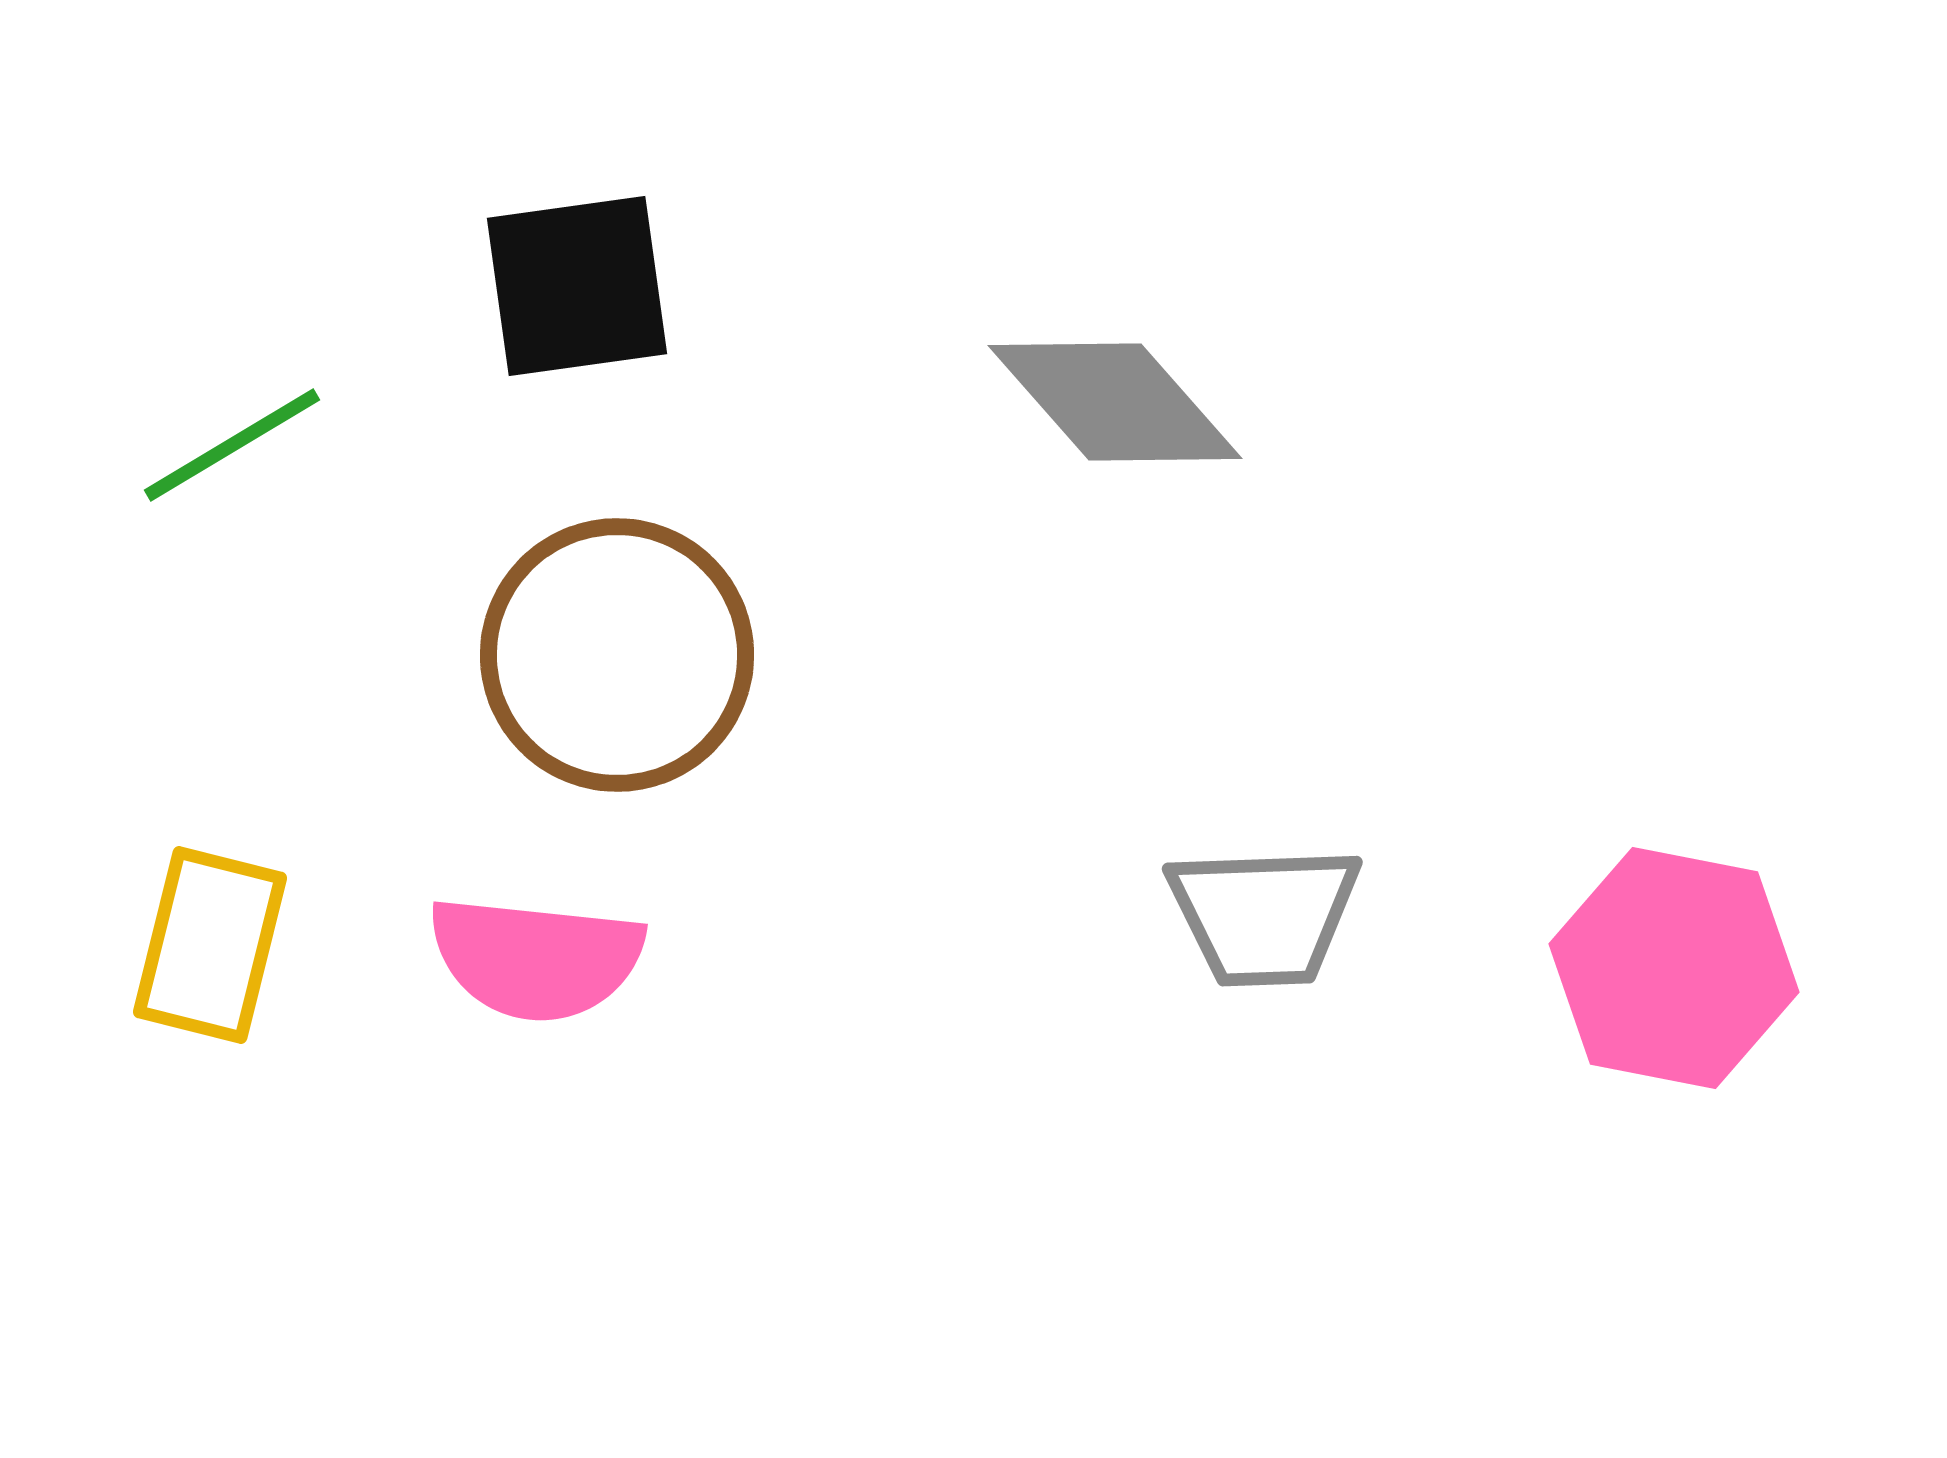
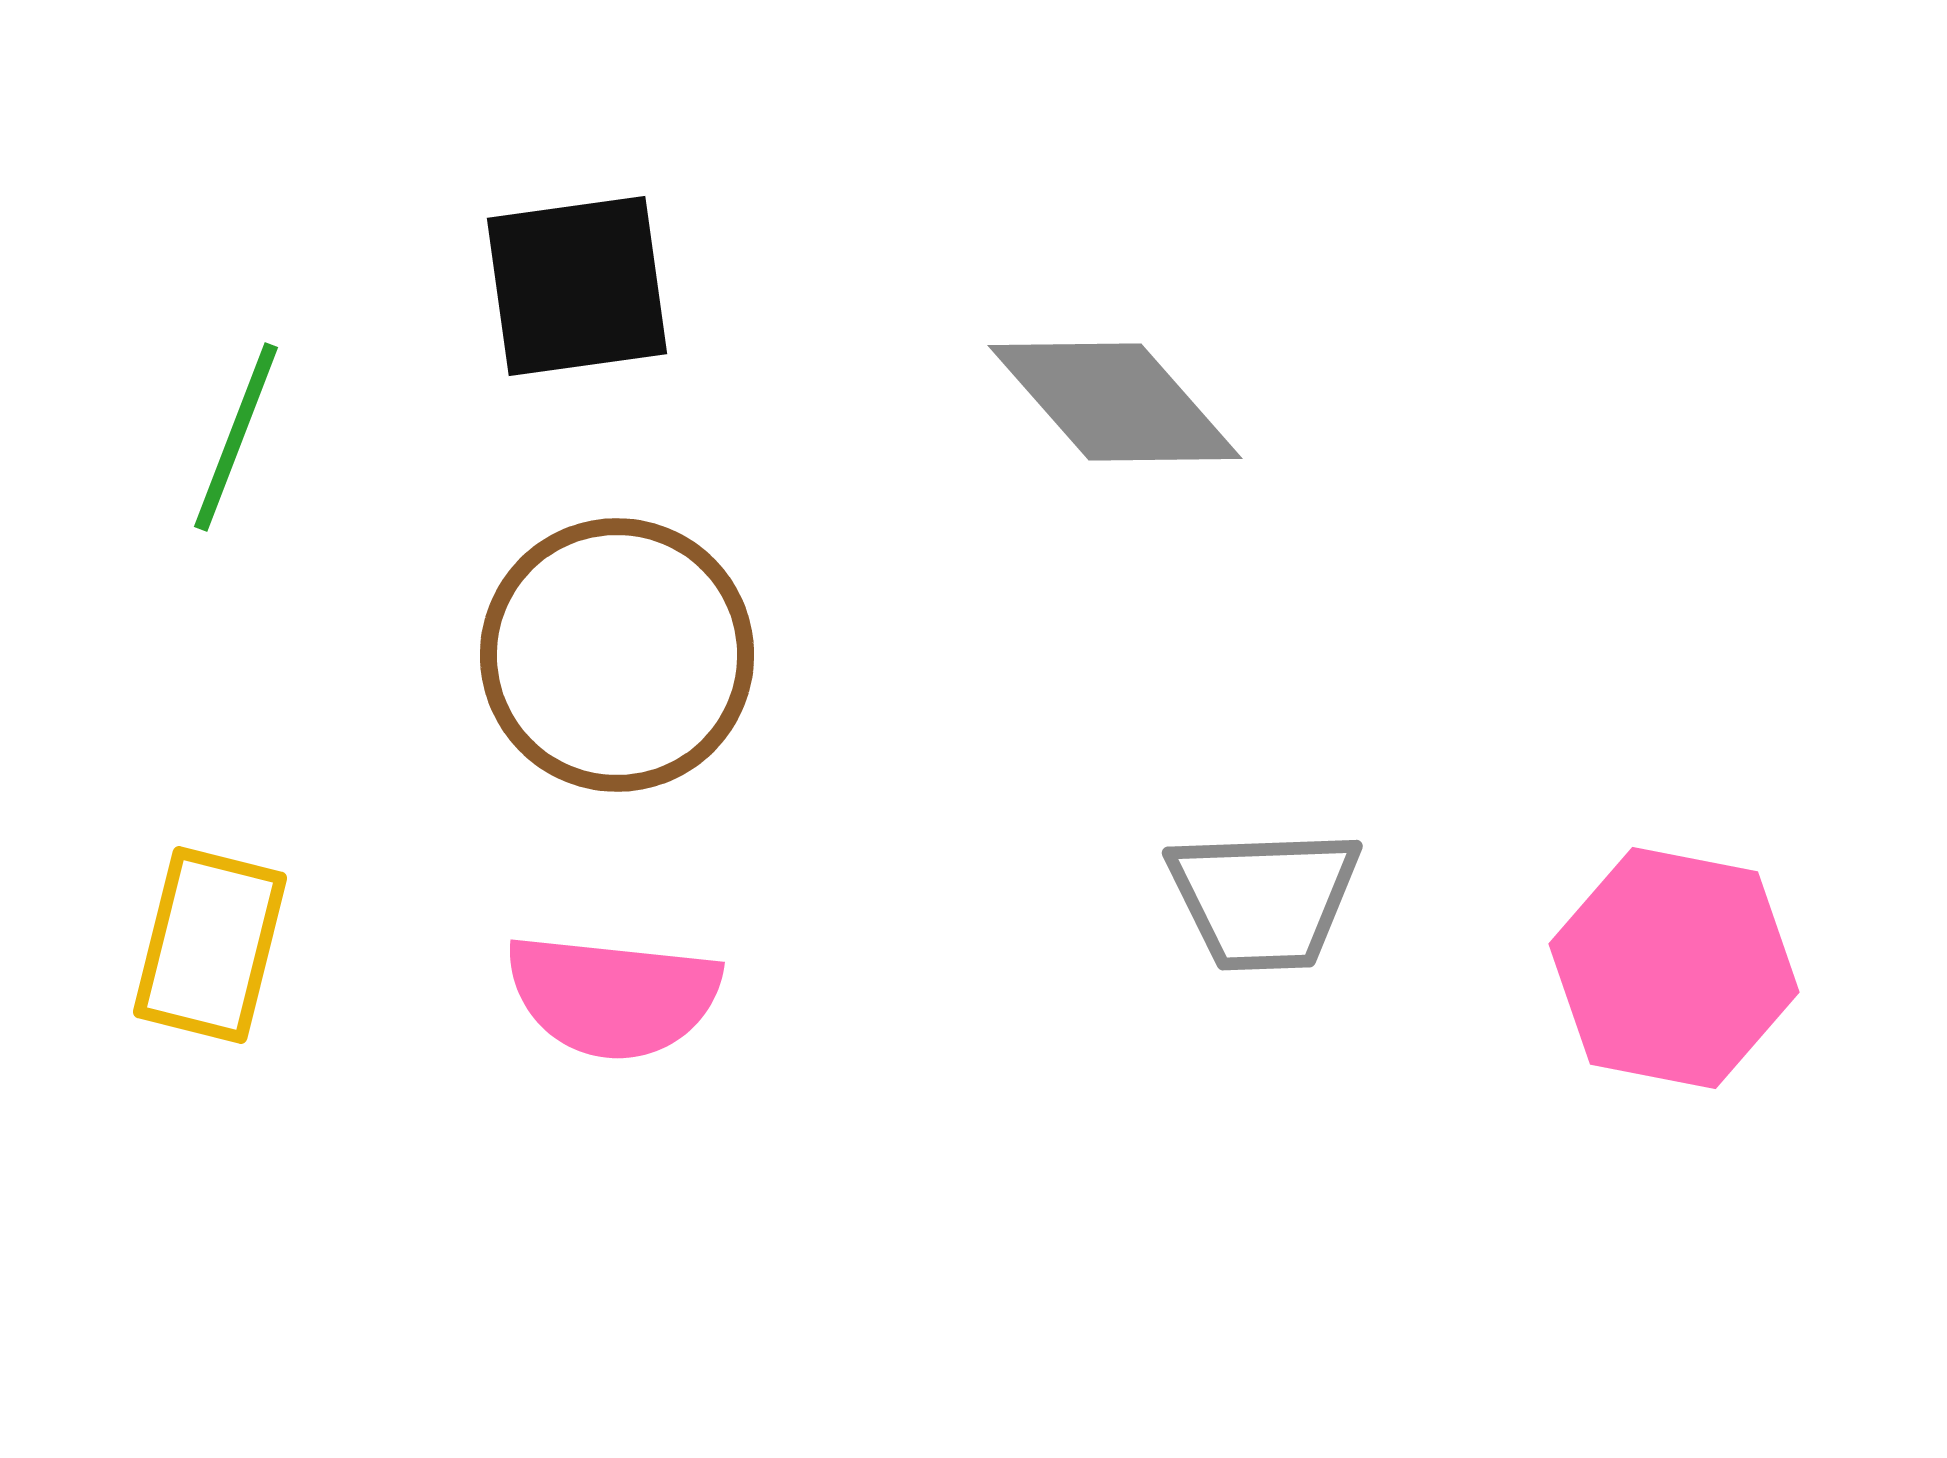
green line: moved 4 px right, 8 px up; rotated 38 degrees counterclockwise
gray trapezoid: moved 16 px up
pink semicircle: moved 77 px right, 38 px down
